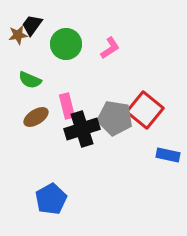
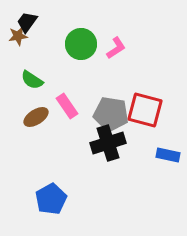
black trapezoid: moved 5 px left, 3 px up
brown star: moved 1 px down
green circle: moved 15 px right
pink L-shape: moved 6 px right
green semicircle: moved 2 px right; rotated 10 degrees clockwise
pink rectangle: rotated 20 degrees counterclockwise
red square: rotated 24 degrees counterclockwise
gray pentagon: moved 4 px left, 4 px up
black cross: moved 26 px right, 14 px down
